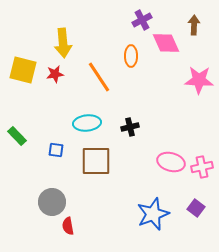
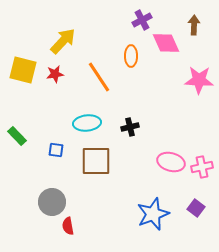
yellow arrow: moved 2 px up; rotated 132 degrees counterclockwise
